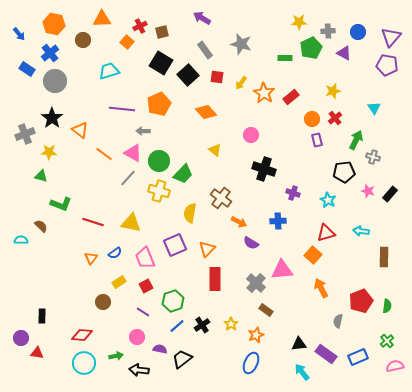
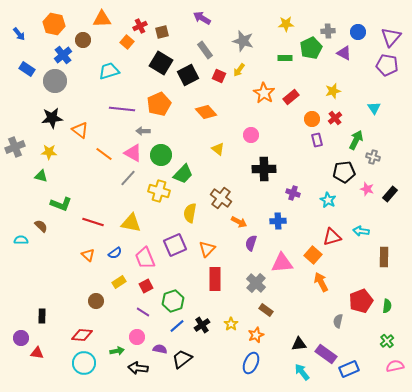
yellow star at (299, 22): moved 13 px left, 2 px down
gray star at (241, 44): moved 2 px right, 3 px up
blue cross at (50, 53): moved 13 px right, 2 px down
black square at (188, 75): rotated 15 degrees clockwise
red square at (217, 77): moved 2 px right, 1 px up; rotated 16 degrees clockwise
yellow arrow at (241, 83): moved 2 px left, 13 px up
black star at (52, 118): rotated 30 degrees clockwise
gray cross at (25, 134): moved 10 px left, 13 px down
yellow triangle at (215, 150): moved 3 px right, 1 px up
green circle at (159, 161): moved 2 px right, 6 px up
black cross at (264, 169): rotated 20 degrees counterclockwise
pink star at (368, 191): moved 1 px left, 2 px up
red triangle at (326, 233): moved 6 px right, 4 px down
purple semicircle at (251, 243): rotated 77 degrees clockwise
orange triangle at (91, 258): moved 3 px left, 3 px up; rotated 24 degrees counterclockwise
pink triangle at (282, 270): moved 7 px up
orange arrow at (321, 288): moved 6 px up
brown circle at (103, 302): moved 7 px left, 1 px up
green arrow at (116, 356): moved 1 px right, 5 px up
blue rectangle at (358, 357): moved 9 px left, 12 px down
black arrow at (139, 370): moved 1 px left, 2 px up
